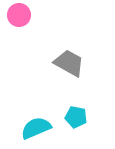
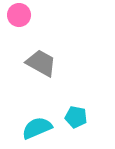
gray trapezoid: moved 28 px left
cyan semicircle: moved 1 px right
